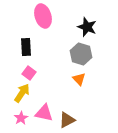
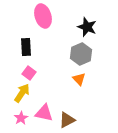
gray hexagon: rotated 20 degrees clockwise
